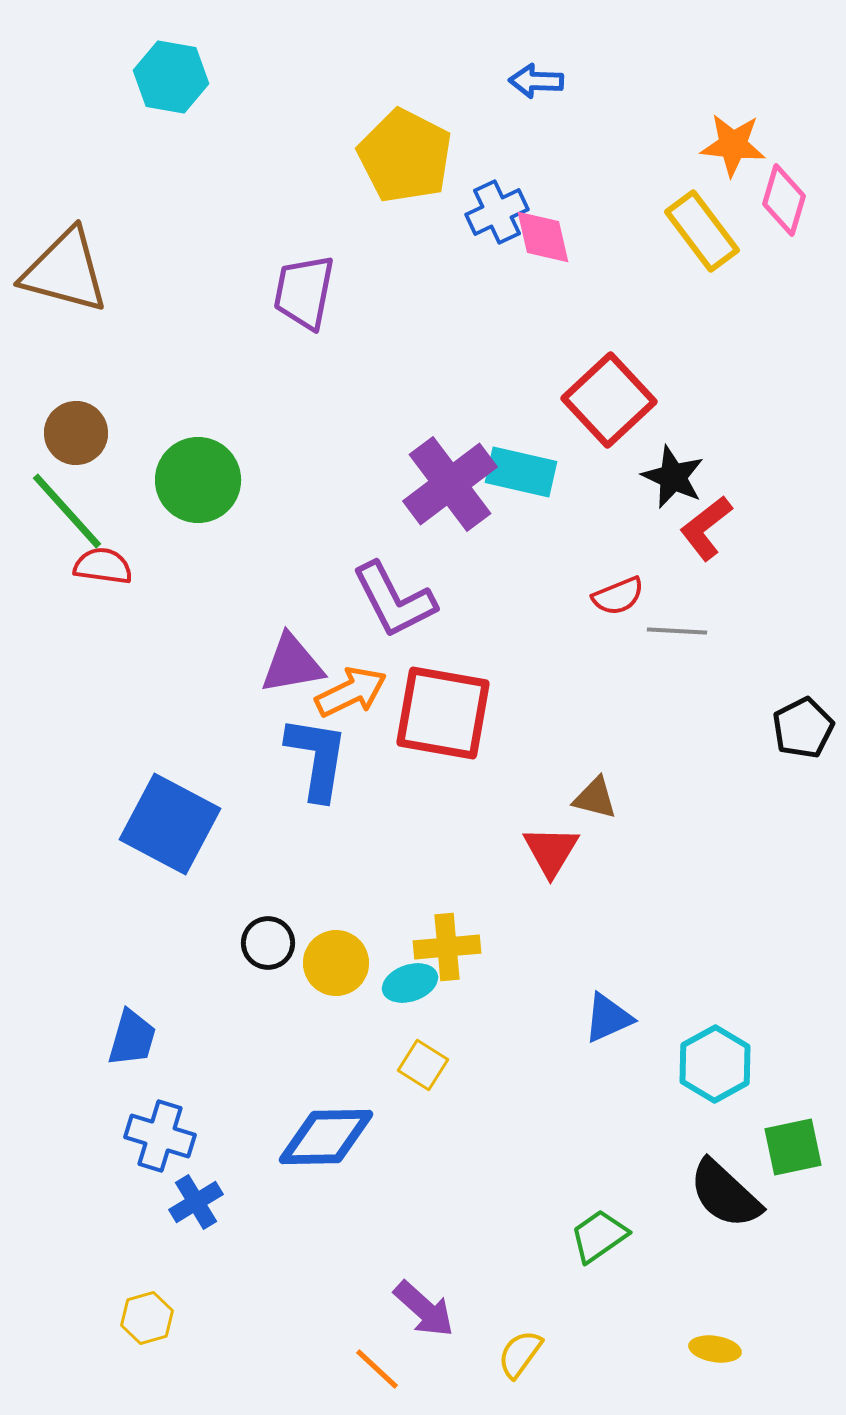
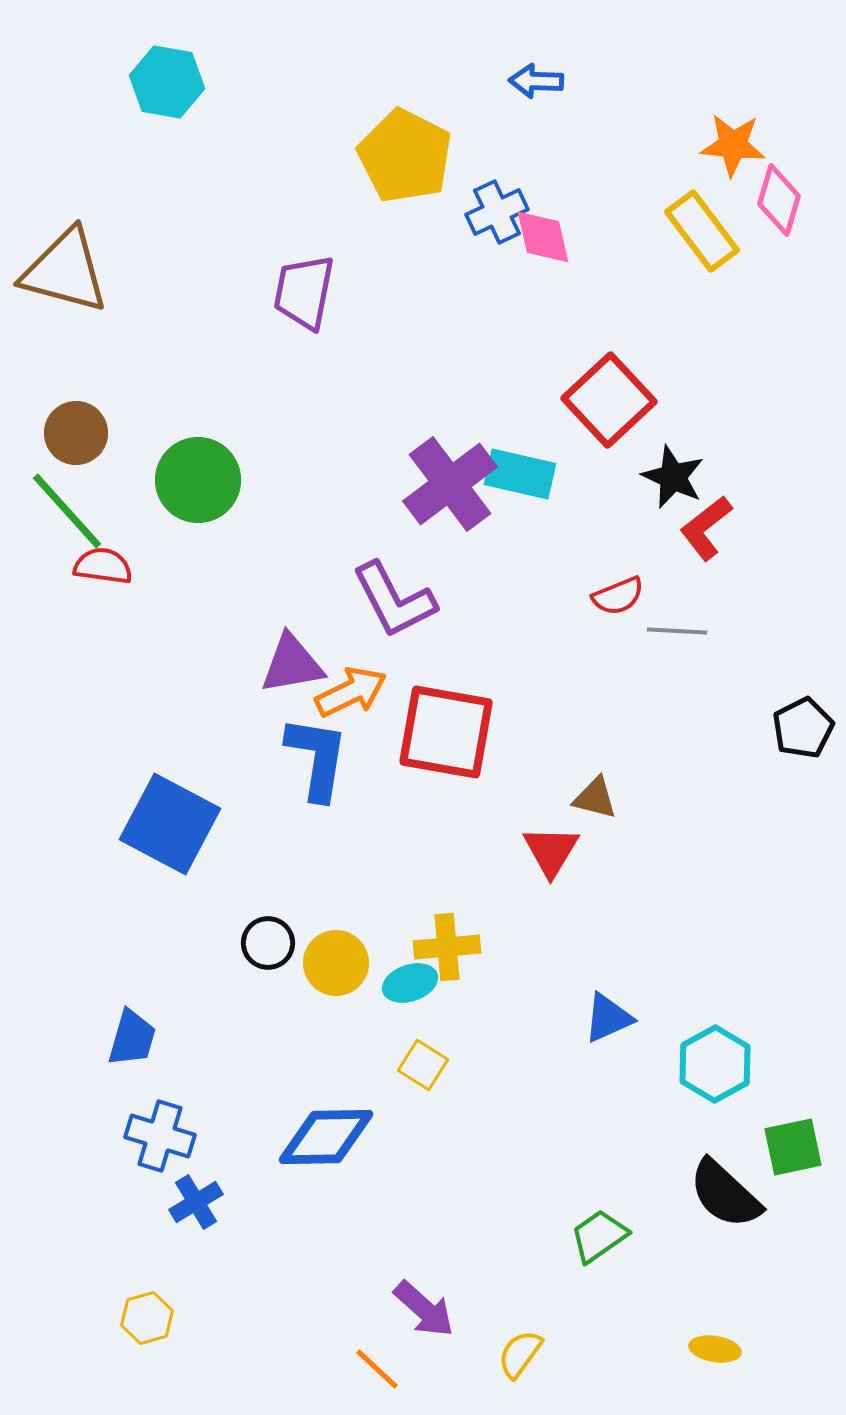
cyan hexagon at (171, 77): moved 4 px left, 5 px down
pink diamond at (784, 200): moved 5 px left
cyan rectangle at (521, 472): moved 1 px left, 2 px down
red square at (443, 713): moved 3 px right, 19 px down
